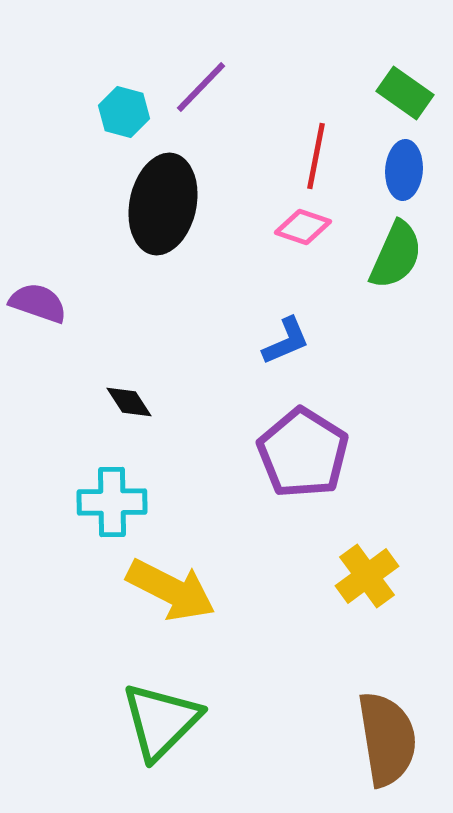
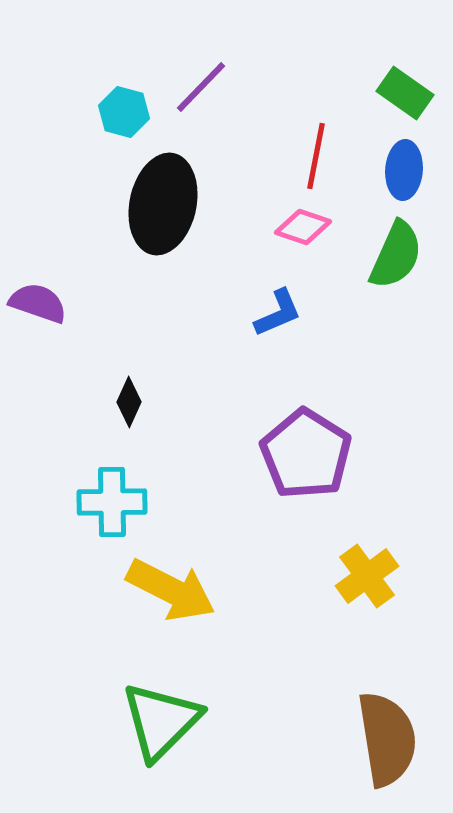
blue L-shape: moved 8 px left, 28 px up
black diamond: rotated 57 degrees clockwise
purple pentagon: moved 3 px right, 1 px down
